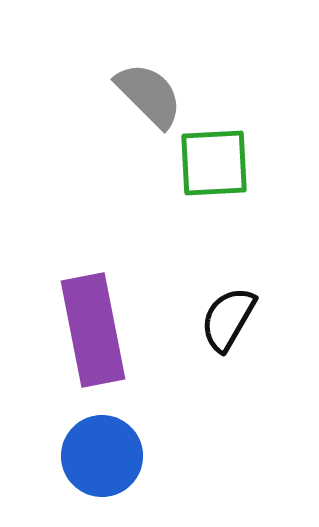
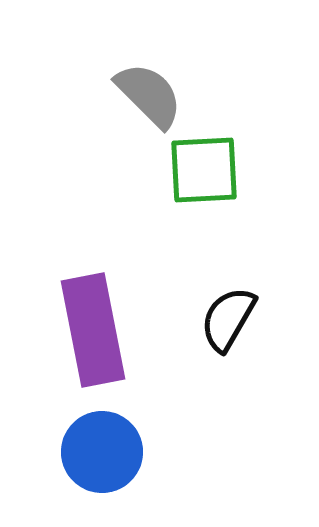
green square: moved 10 px left, 7 px down
blue circle: moved 4 px up
